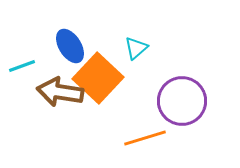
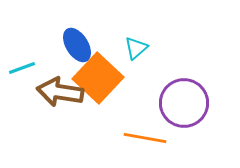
blue ellipse: moved 7 px right, 1 px up
cyan line: moved 2 px down
purple circle: moved 2 px right, 2 px down
orange line: rotated 27 degrees clockwise
